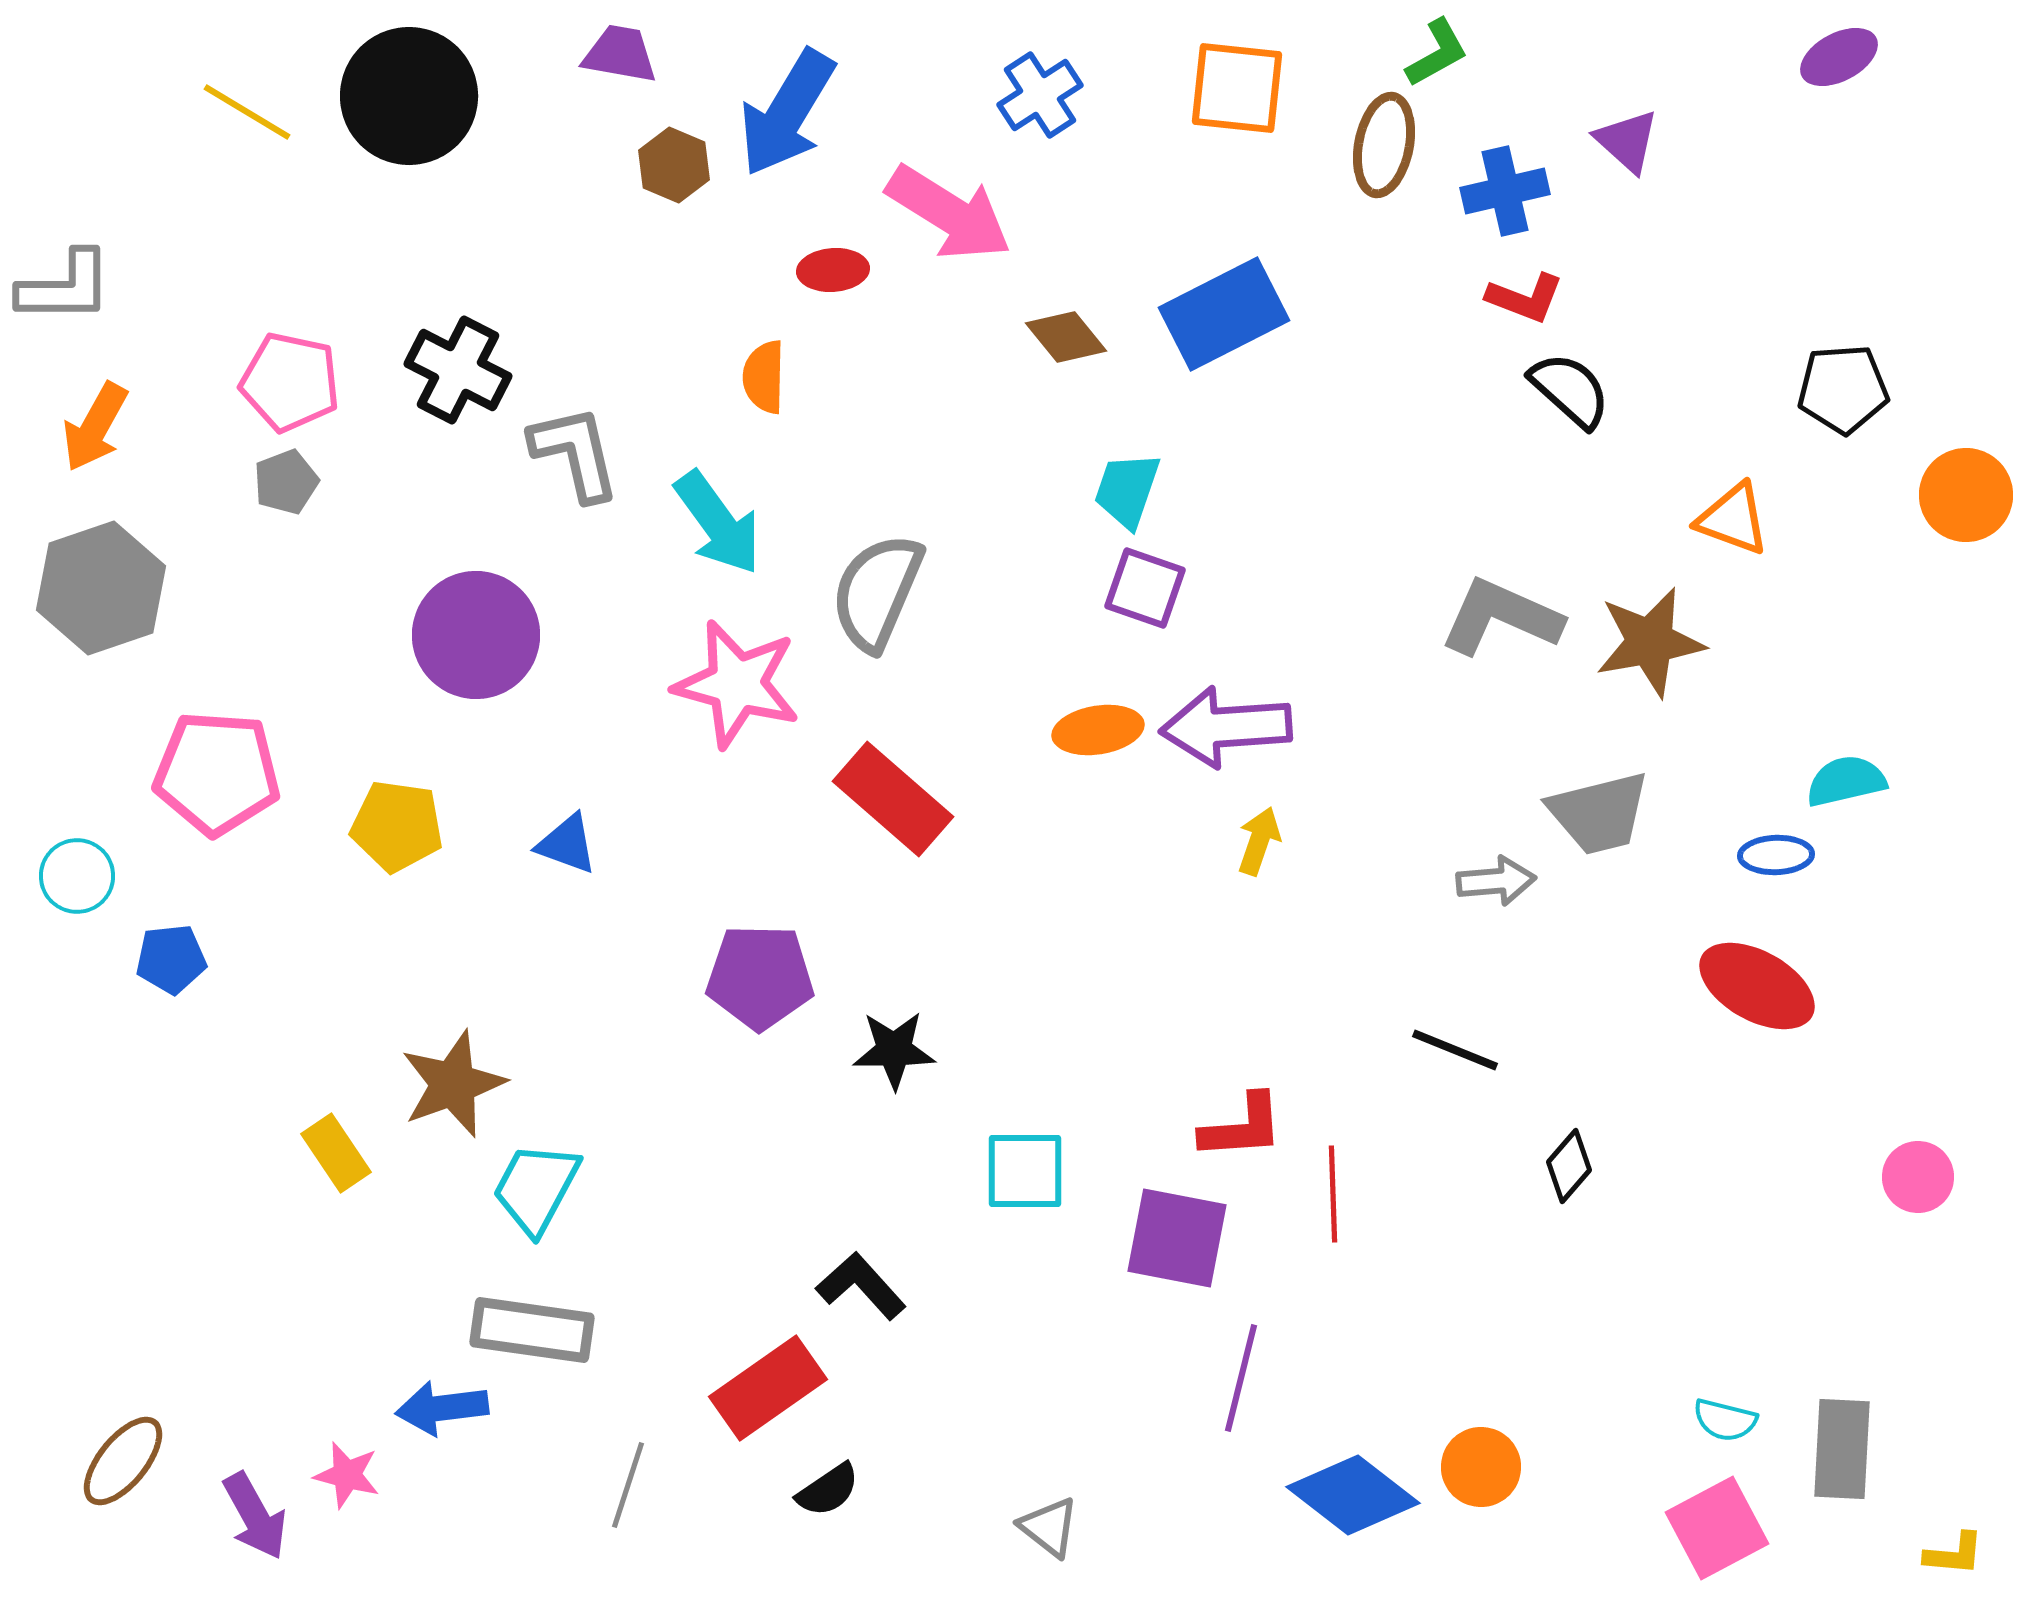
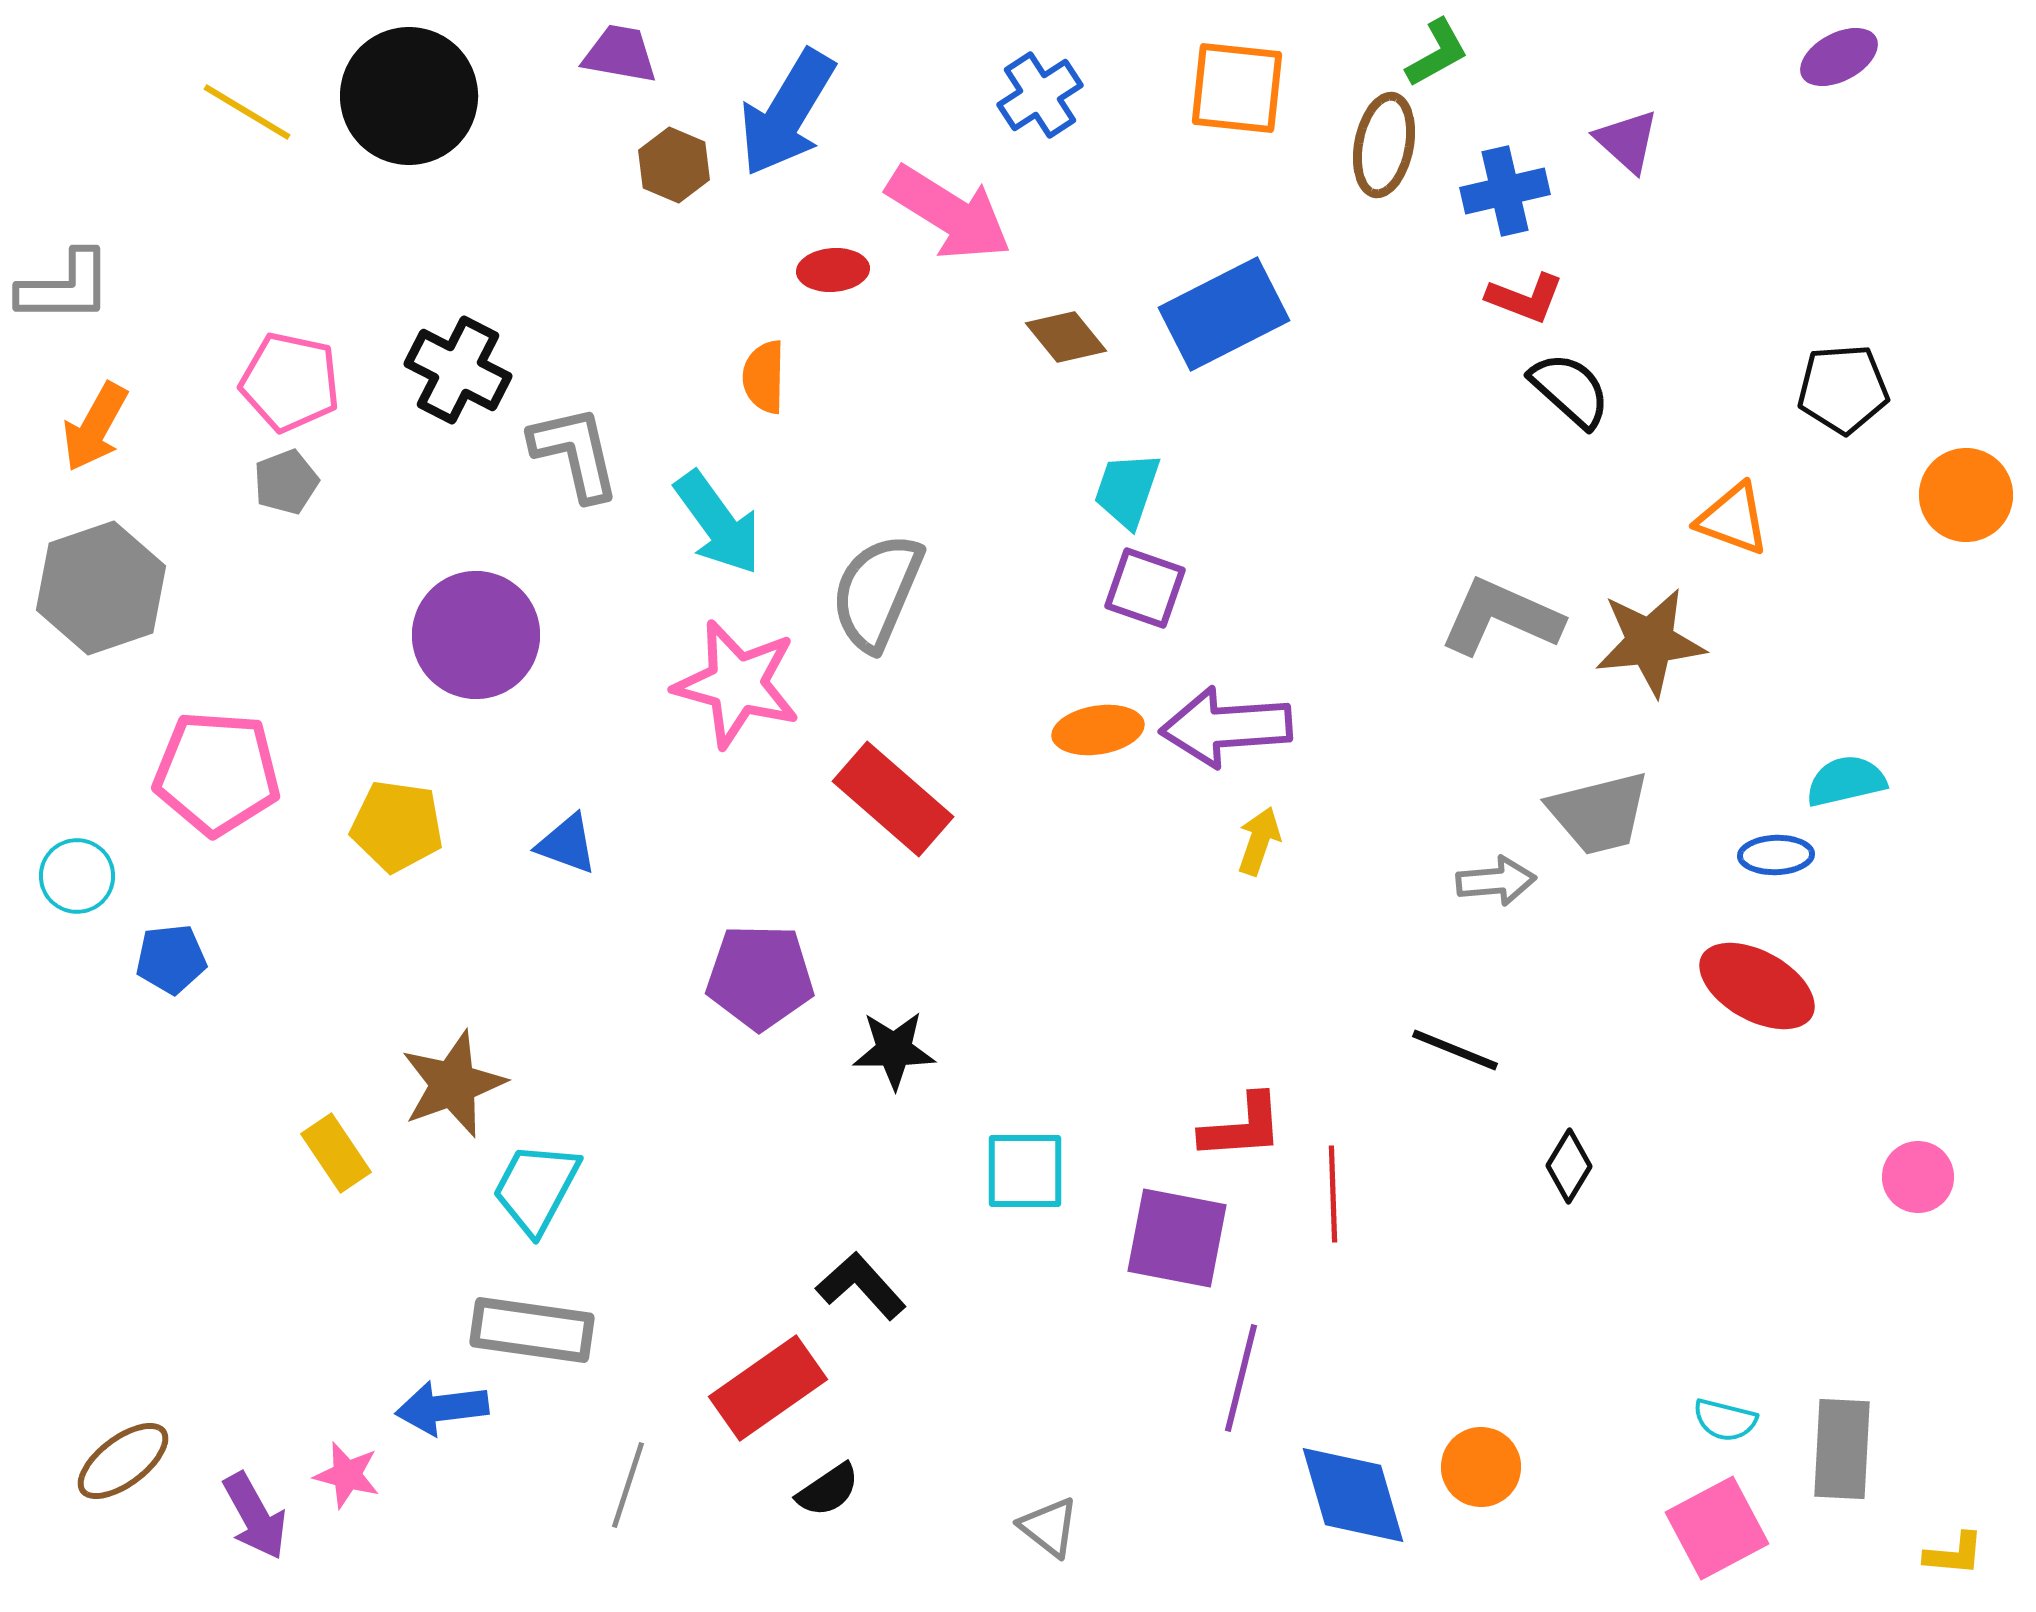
brown star at (1650, 642): rotated 4 degrees clockwise
black diamond at (1569, 1166): rotated 10 degrees counterclockwise
brown ellipse at (123, 1461): rotated 14 degrees clockwise
blue diamond at (1353, 1495): rotated 36 degrees clockwise
